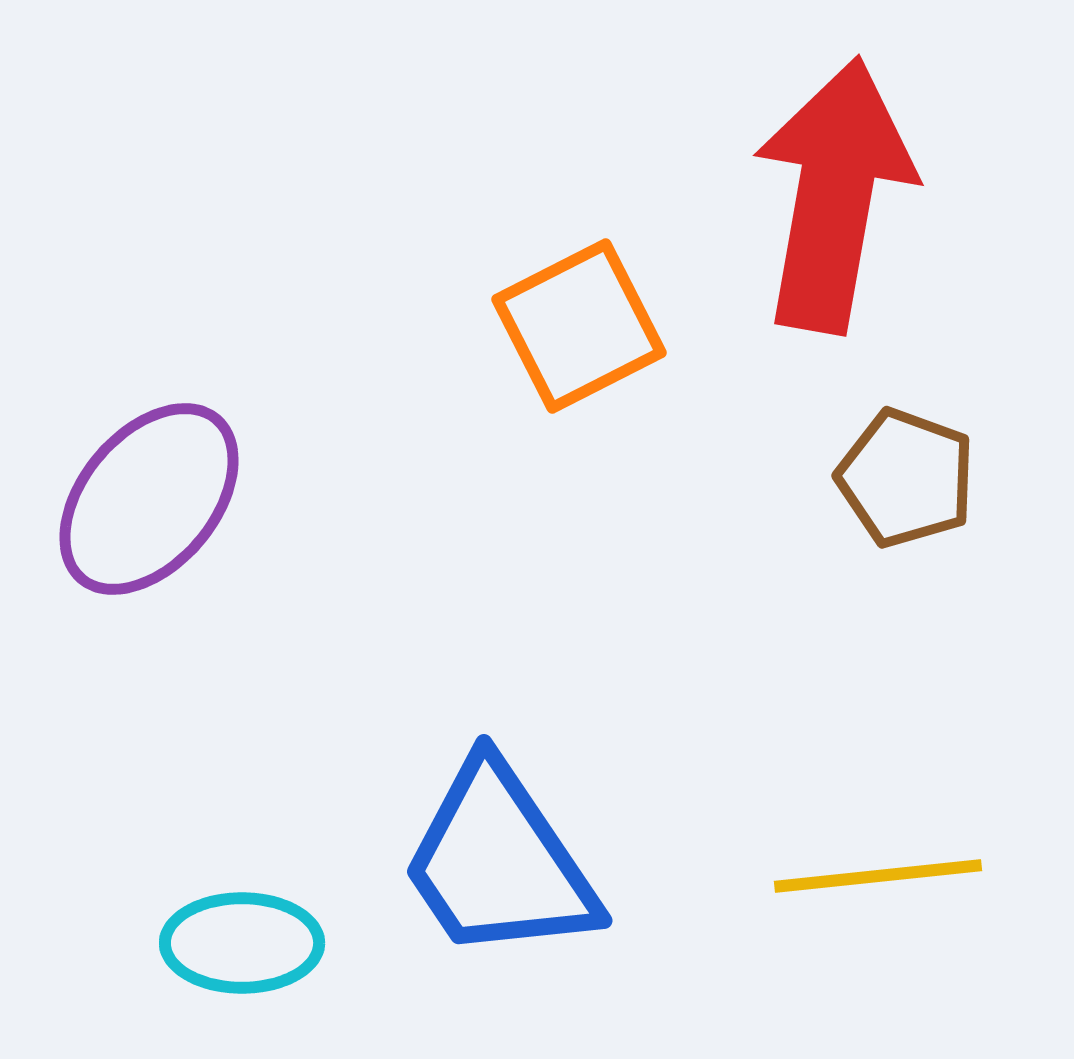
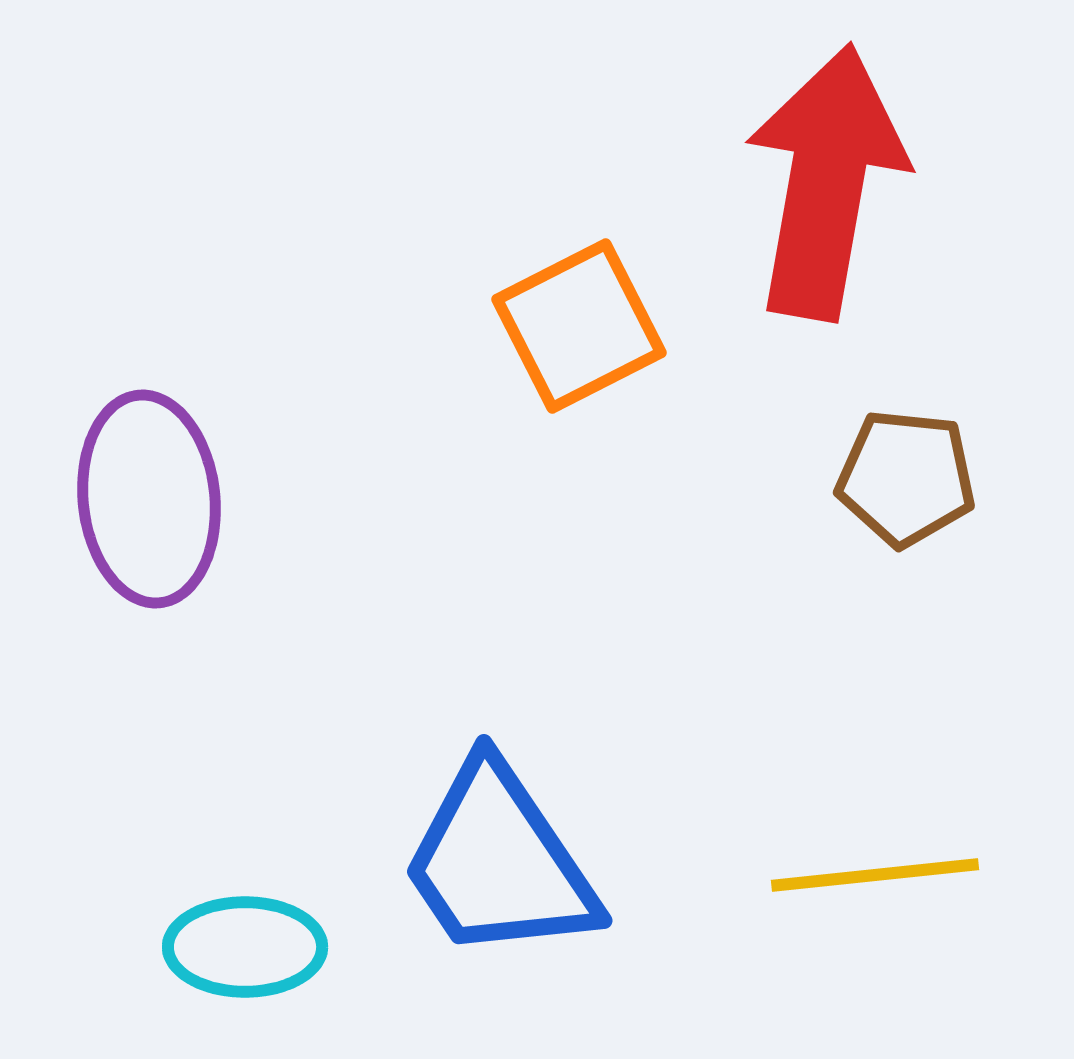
red arrow: moved 8 px left, 13 px up
brown pentagon: rotated 14 degrees counterclockwise
purple ellipse: rotated 46 degrees counterclockwise
yellow line: moved 3 px left, 1 px up
cyan ellipse: moved 3 px right, 4 px down
